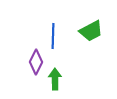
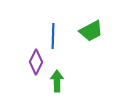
green arrow: moved 2 px right, 2 px down
